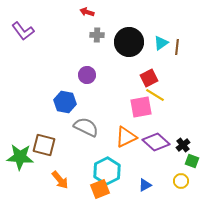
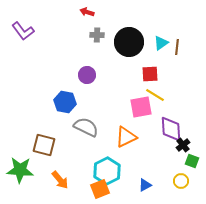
red square: moved 1 px right, 4 px up; rotated 24 degrees clockwise
purple diamond: moved 15 px right, 13 px up; rotated 44 degrees clockwise
green star: moved 13 px down
